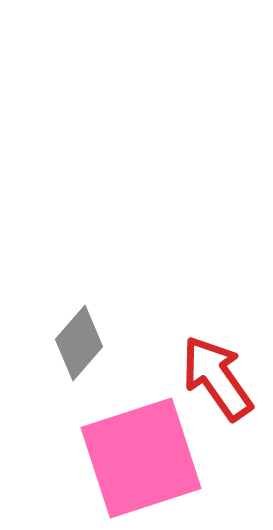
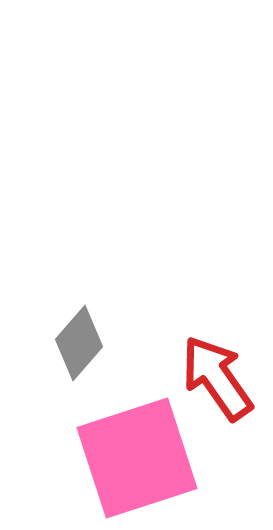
pink square: moved 4 px left
